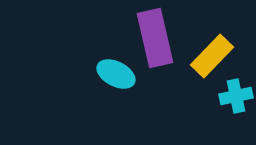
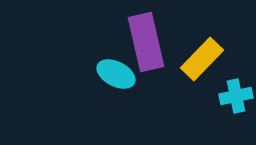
purple rectangle: moved 9 px left, 4 px down
yellow rectangle: moved 10 px left, 3 px down
